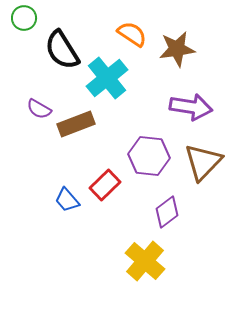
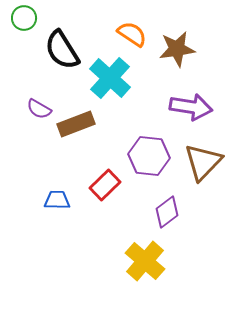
cyan cross: moved 3 px right; rotated 9 degrees counterclockwise
blue trapezoid: moved 10 px left; rotated 132 degrees clockwise
